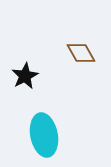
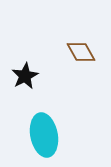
brown diamond: moved 1 px up
